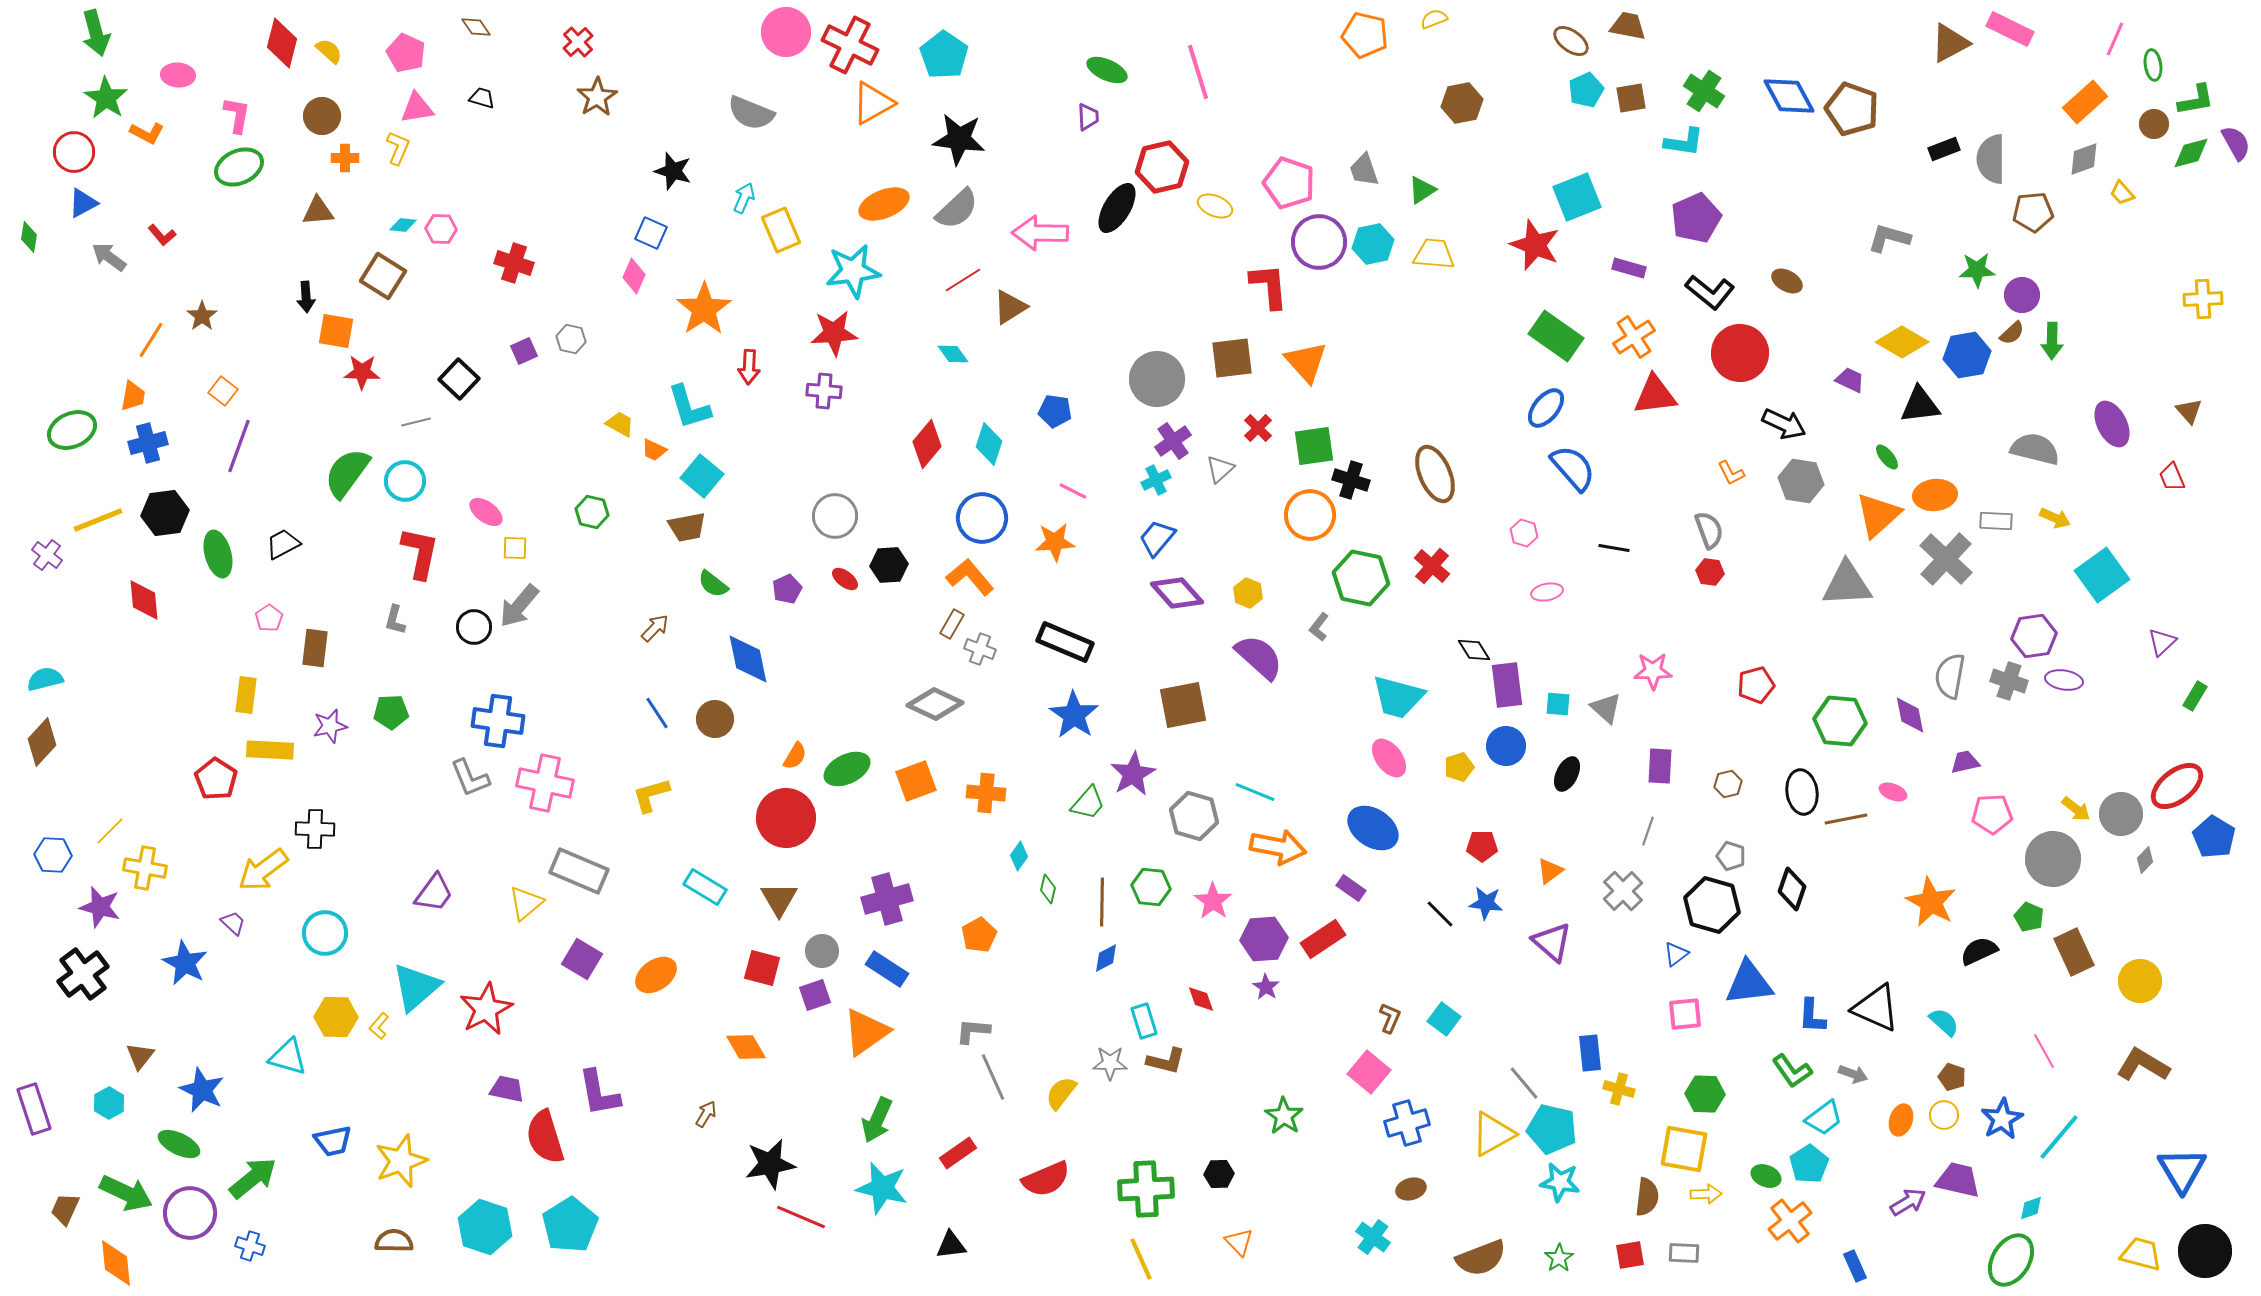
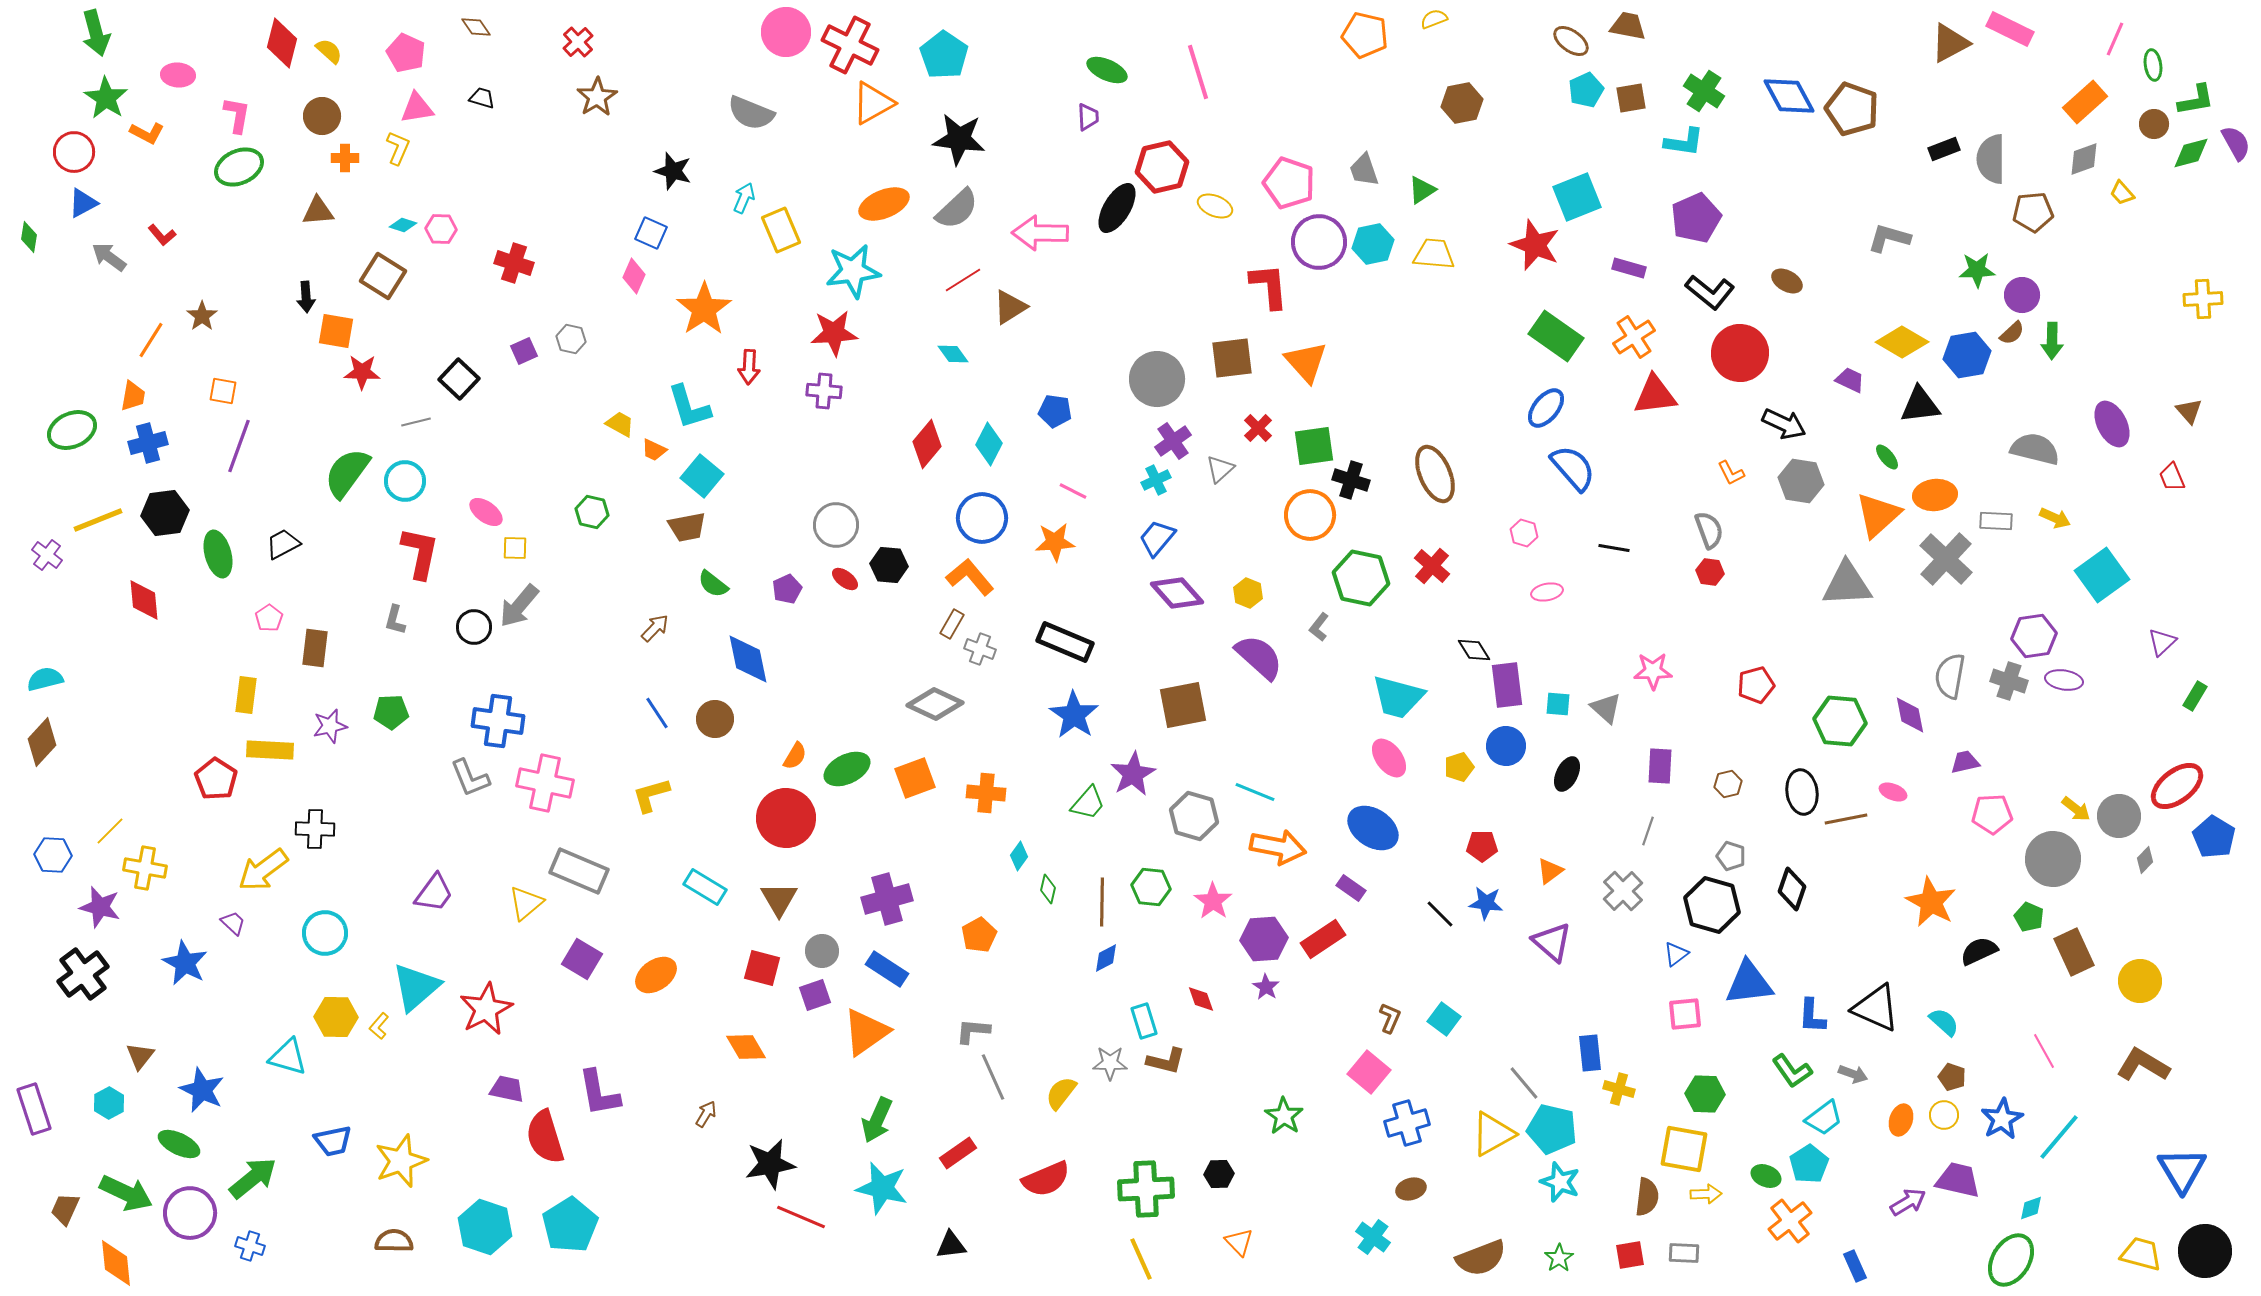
cyan diamond at (403, 225): rotated 12 degrees clockwise
orange square at (223, 391): rotated 28 degrees counterclockwise
cyan diamond at (989, 444): rotated 9 degrees clockwise
gray circle at (835, 516): moved 1 px right, 9 px down
black hexagon at (889, 565): rotated 9 degrees clockwise
orange square at (916, 781): moved 1 px left, 3 px up
gray circle at (2121, 814): moved 2 px left, 2 px down
cyan star at (1560, 1182): rotated 12 degrees clockwise
